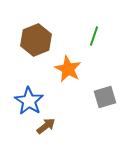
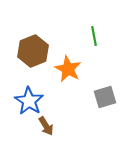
green line: rotated 30 degrees counterclockwise
brown hexagon: moved 3 px left, 11 px down
brown arrow: rotated 96 degrees clockwise
